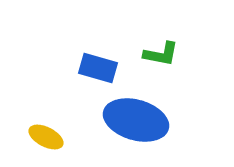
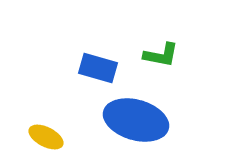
green L-shape: moved 1 px down
